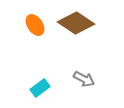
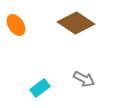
orange ellipse: moved 19 px left
